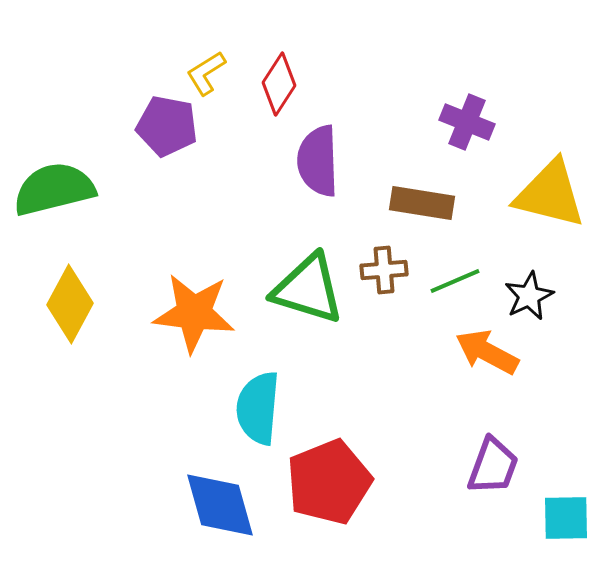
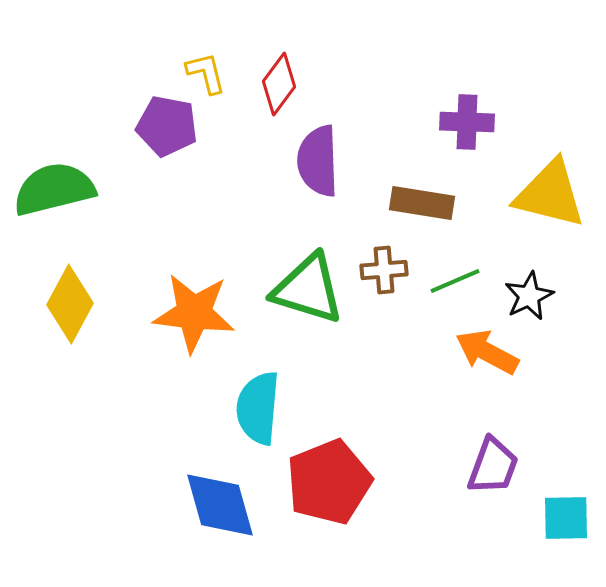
yellow L-shape: rotated 108 degrees clockwise
red diamond: rotated 4 degrees clockwise
purple cross: rotated 20 degrees counterclockwise
